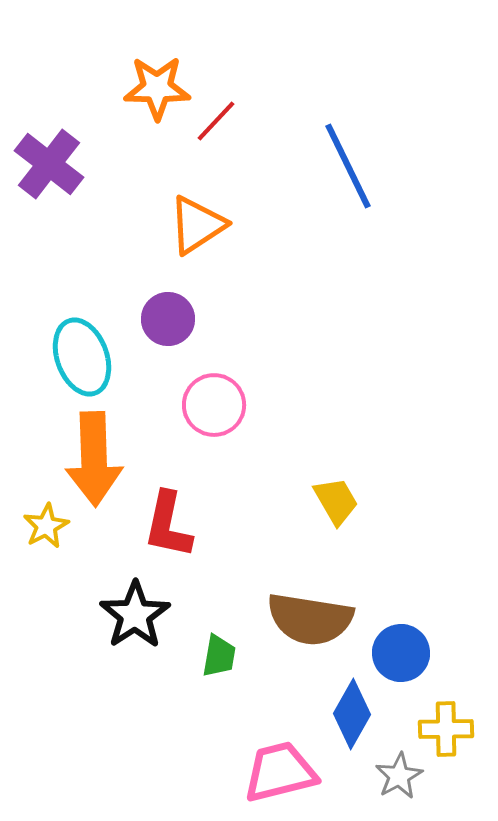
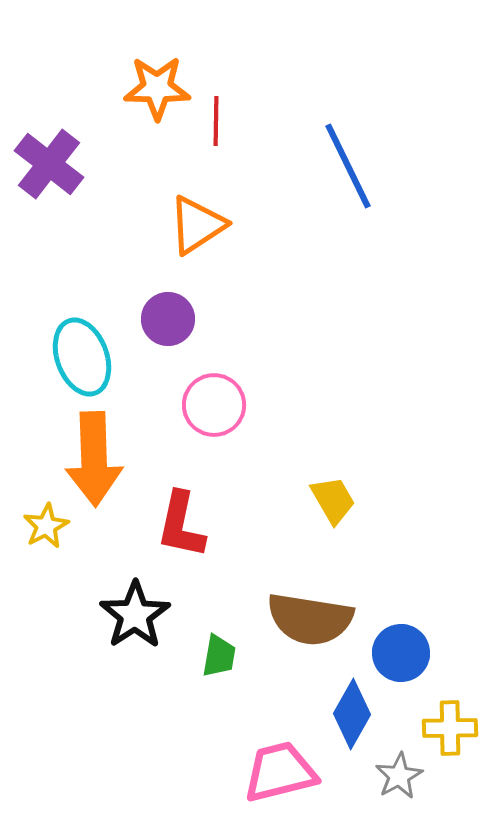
red line: rotated 42 degrees counterclockwise
yellow trapezoid: moved 3 px left, 1 px up
red L-shape: moved 13 px right
yellow cross: moved 4 px right, 1 px up
